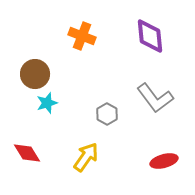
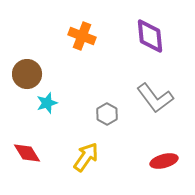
brown circle: moved 8 px left
